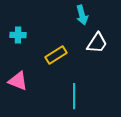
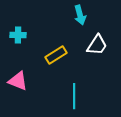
cyan arrow: moved 2 px left
white trapezoid: moved 2 px down
